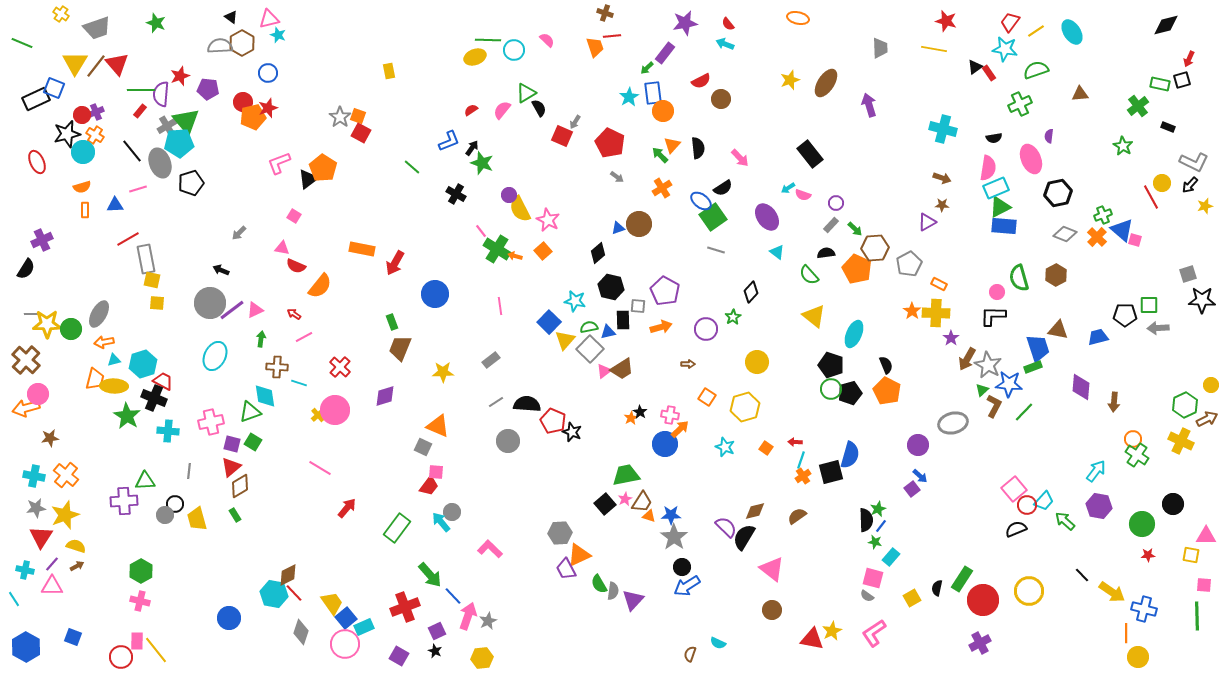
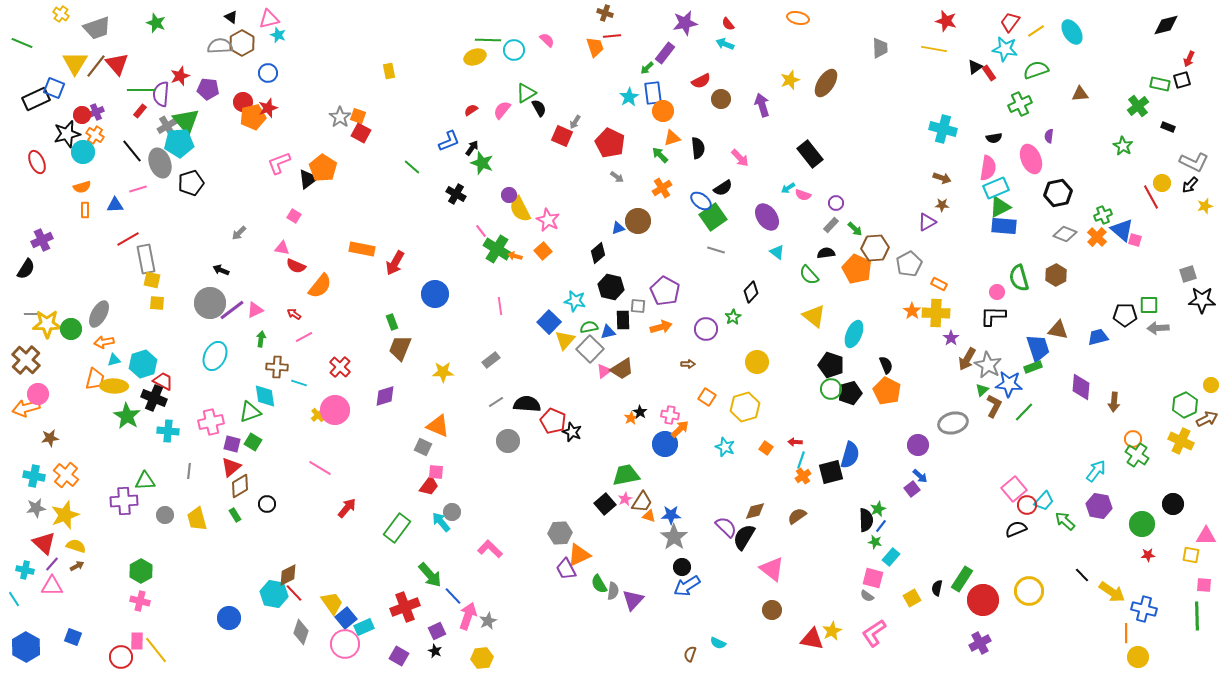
purple arrow at (869, 105): moved 107 px left
orange triangle at (672, 145): moved 7 px up; rotated 30 degrees clockwise
brown circle at (639, 224): moved 1 px left, 3 px up
black circle at (175, 504): moved 92 px right
red triangle at (41, 537): moved 3 px right, 6 px down; rotated 20 degrees counterclockwise
